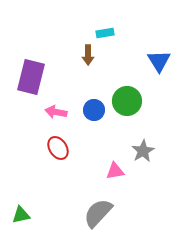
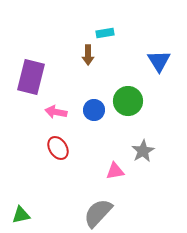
green circle: moved 1 px right
